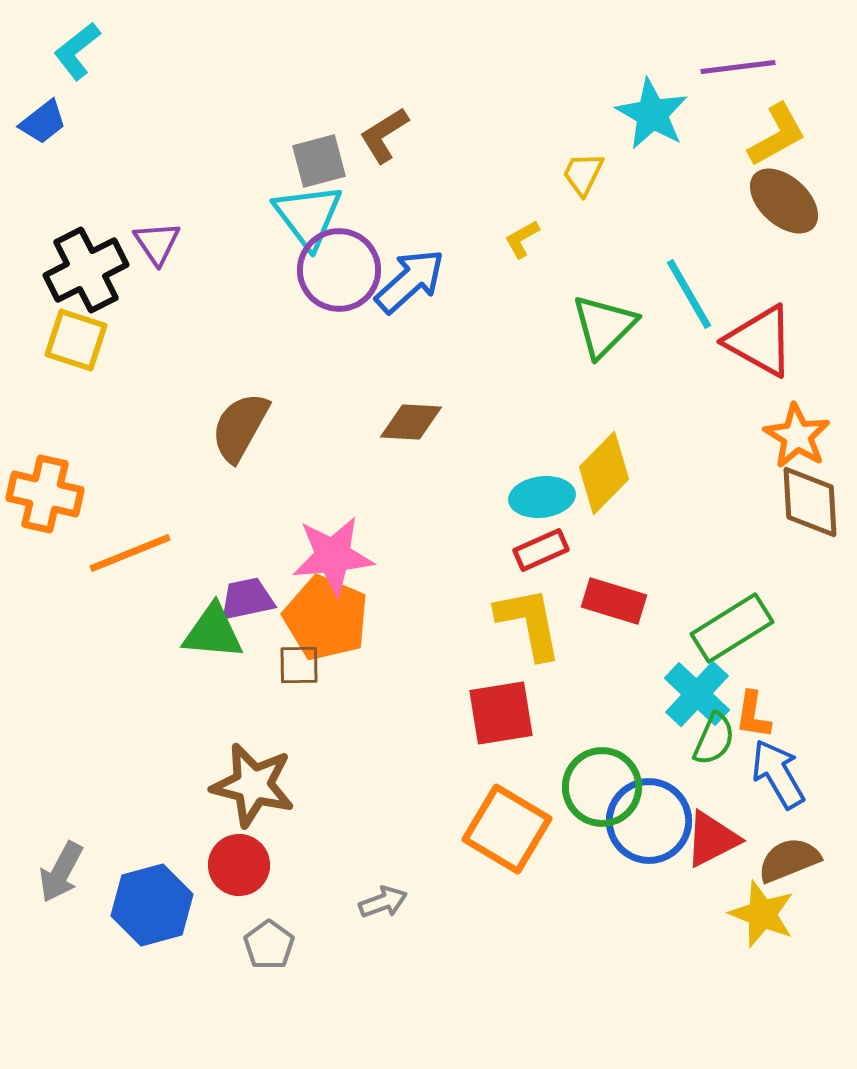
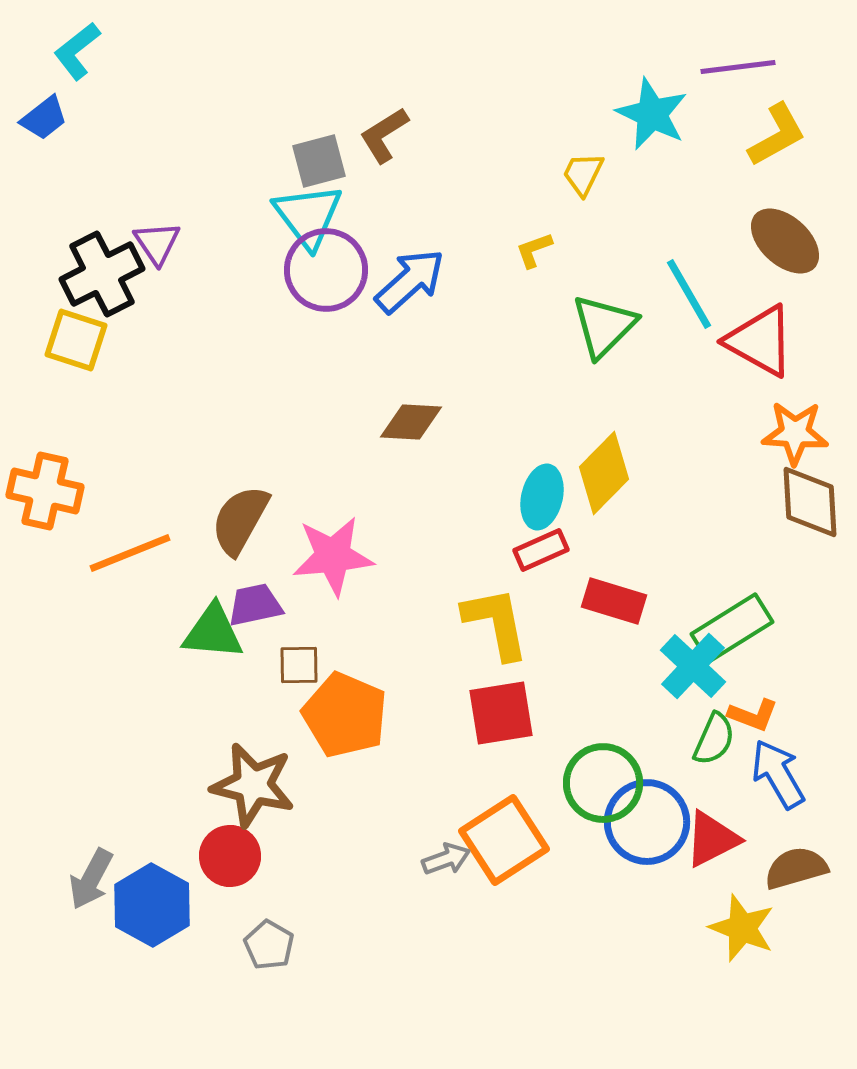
cyan star at (652, 114): rotated 4 degrees counterclockwise
blue trapezoid at (43, 122): moved 1 px right, 4 px up
brown ellipse at (784, 201): moved 1 px right, 40 px down
yellow L-shape at (522, 239): moved 12 px right, 11 px down; rotated 9 degrees clockwise
black cross at (86, 270): moved 16 px right, 4 px down
purple circle at (339, 270): moved 13 px left
brown semicircle at (240, 427): moved 93 px down
orange star at (797, 436): moved 2 px left, 3 px up; rotated 28 degrees counterclockwise
orange cross at (45, 494): moved 3 px up
cyan ellipse at (542, 497): rotated 70 degrees counterclockwise
purple trapezoid at (247, 599): moved 8 px right, 6 px down
orange pentagon at (326, 618): moved 19 px right, 97 px down
yellow L-shape at (529, 623): moved 33 px left
cyan cross at (697, 694): moved 4 px left, 28 px up
orange L-shape at (753, 715): rotated 78 degrees counterclockwise
green circle at (602, 787): moved 1 px right, 4 px up
blue circle at (649, 821): moved 2 px left, 1 px down
orange square at (507, 829): moved 3 px left, 11 px down; rotated 26 degrees clockwise
brown semicircle at (789, 860): moved 7 px right, 8 px down; rotated 6 degrees clockwise
red circle at (239, 865): moved 9 px left, 9 px up
gray arrow at (61, 872): moved 30 px right, 7 px down
gray arrow at (383, 902): moved 63 px right, 43 px up
blue hexagon at (152, 905): rotated 16 degrees counterclockwise
yellow star at (762, 914): moved 20 px left, 14 px down
gray pentagon at (269, 945): rotated 6 degrees counterclockwise
